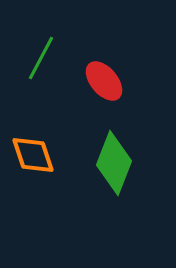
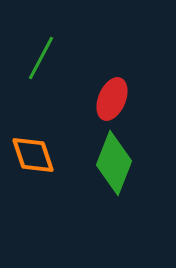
red ellipse: moved 8 px right, 18 px down; rotated 63 degrees clockwise
